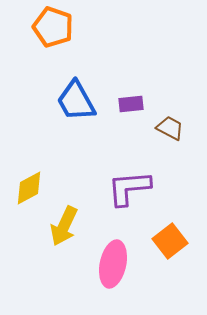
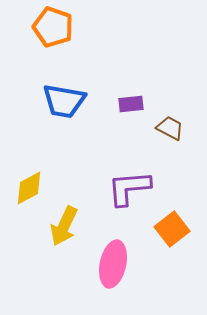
blue trapezoid: moved 12 px left; rotated 51 degrees counterclockwise
orange square: moved 2 px right, 12 px up
